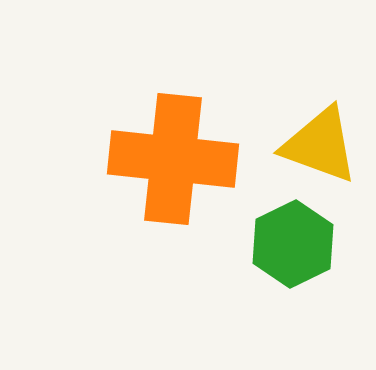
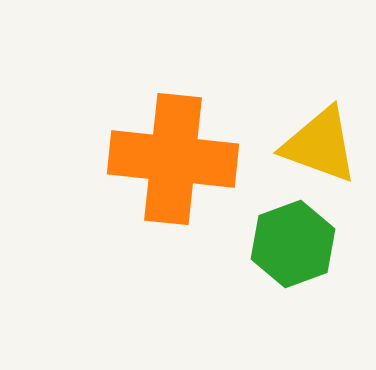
green hexagon: rotated 6 degrees clockwise
